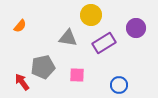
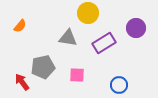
yellow circle: moved 3 px left, 2 px up
